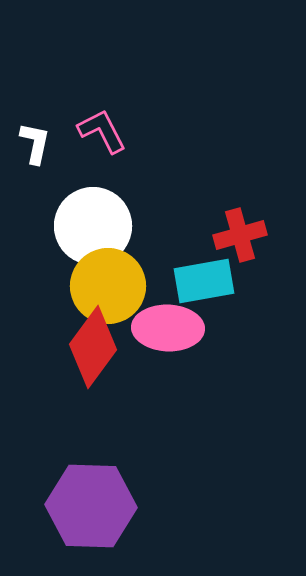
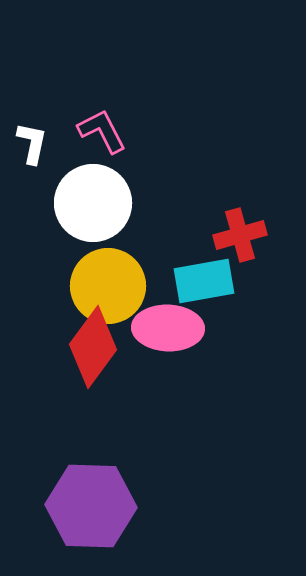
white L-shape: moved 3 px left
white circle: moved 23 px up
